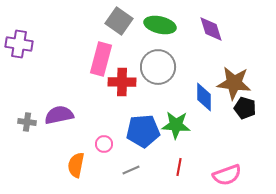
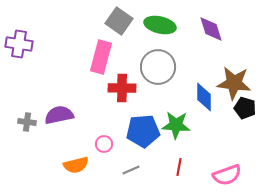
pink rectangle: moved 2 px up
red cross: moved 6 px down
orange semicircle: rotated 115 degrees counterclockwise
